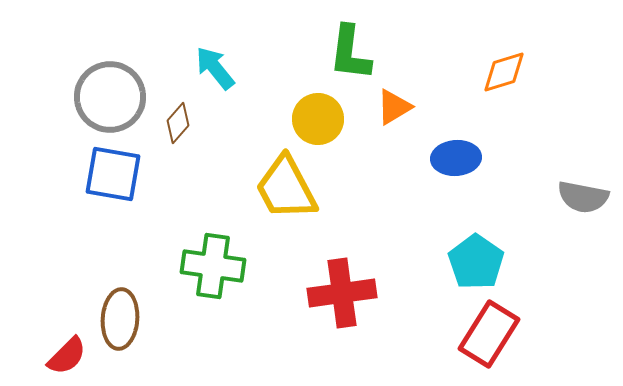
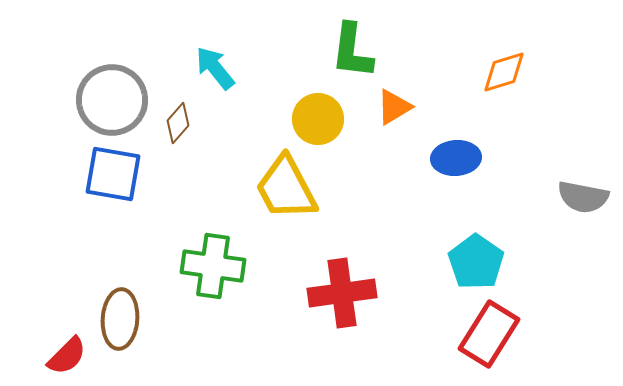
green L-shape: moved 2 px right, 2 px up
gray circle: moved 2 px right, 3 px down
